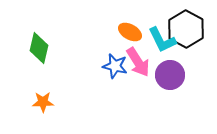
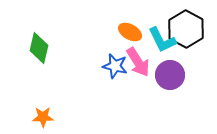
orange star: moved 15 px down
